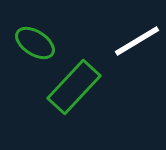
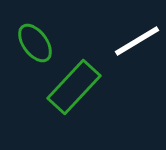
green ellipse: rotated 21 degrees clockwise
